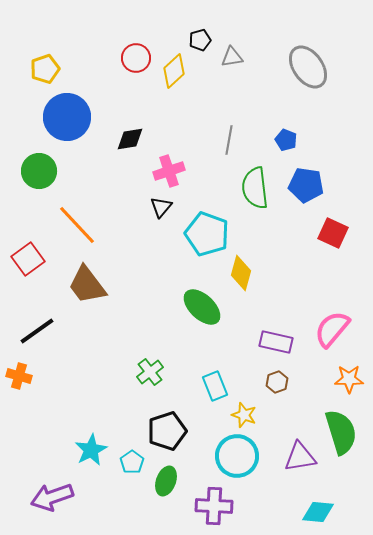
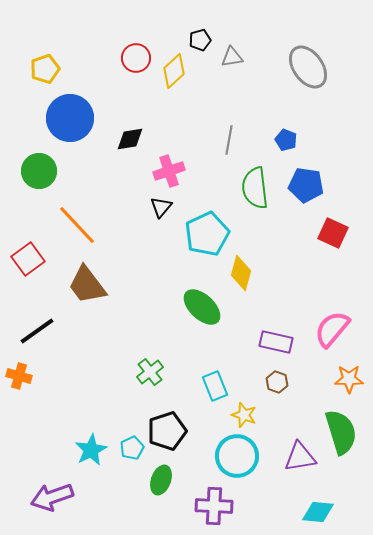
blue circle at (67, 117): moved 3 px right, 1 px down
cyan pentagon at (207, 234): rotated 27 degrees clockwise
brown hexagon at (277, 382): rotated 20 degrees counterclockwise
cyan pentagon at (132, 462): moved 14 px up; rotated 10 degrees clockwise
green ellipse at (166, 481): moved 5 px left, 1 px up
